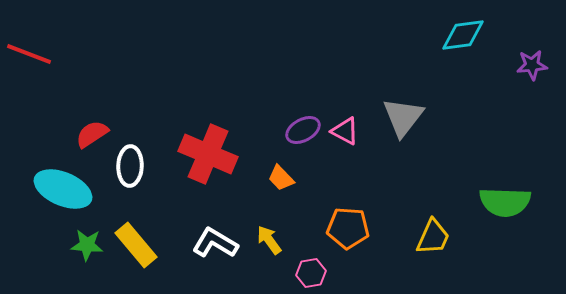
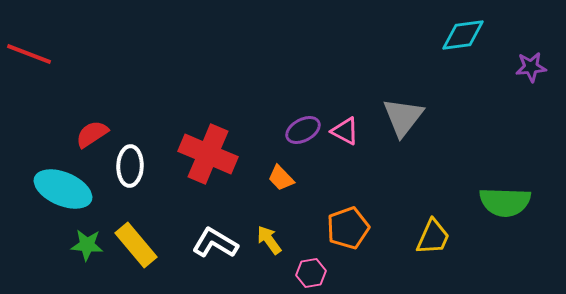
purple star: moved 1 px left, 2 px down
orange pentagon: rotated 24 degrees counterclockwise
